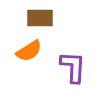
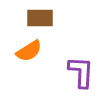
purple L-shape: moved 8 px right, 5 px down
